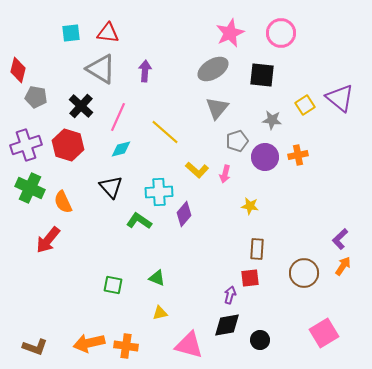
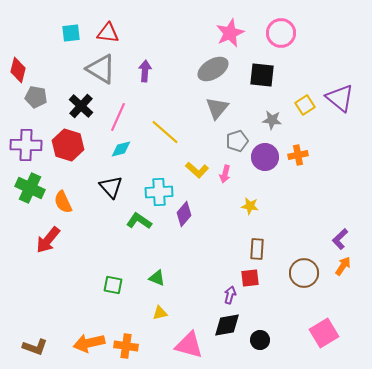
purple cross at (26, 145): rotated 20 degrees clockwise
